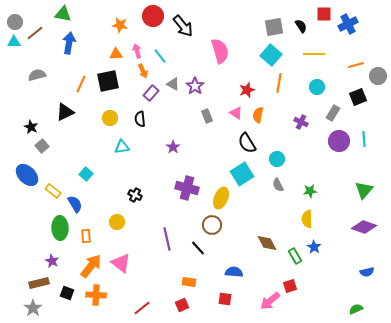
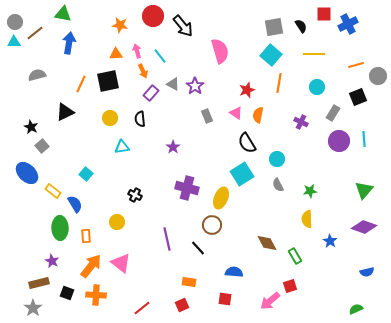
blue ellipse at (27, 175): moved 2 px up
blue star at (314, 247): moved 16 px right, 6 px up
